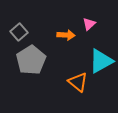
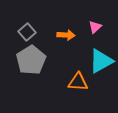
pink triangle: moved 6 px right, 3 px down
gray square: moved 8 px right
orange triangle: rotated 35 degrees counterclockwise
